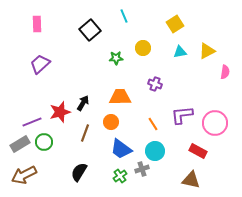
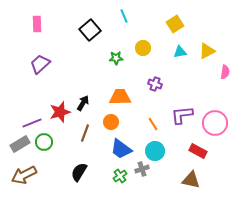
purple line: moved 1 px down
